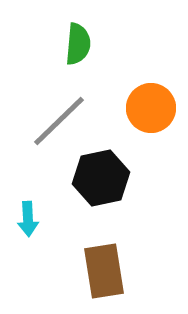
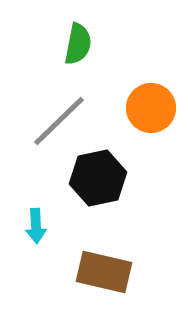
green semicircle: rotated 6 degrees clockwise
black hexagon: moved 3 px left
cyan arrow: moved 8 px right, 7 px down
brown rectangle: moved 1 px down; rotated 68 degrees counterclockwise
